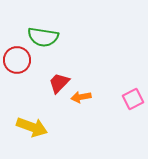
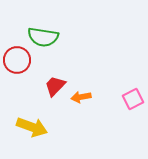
red trapezoid: moved 4 px left, 3 px down
